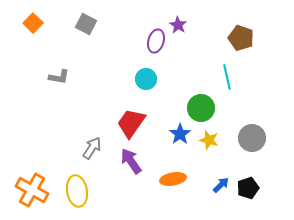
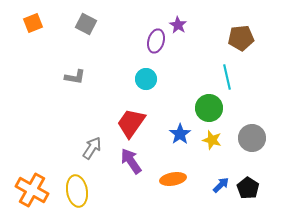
orange square: rotated 24 degrees clockwise
brown pentagon: rotated 25 degrees counterclockwise
gray L-shape: moved 16 px right
green circle: moved 8 px right
yellow star: moved 3 px right
black pentagon: rotated 20 degrees counterclockwise
